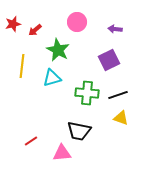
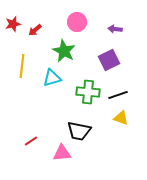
green star: moved 6 px right, 1 px down
green cross: moved 1 px right, 1 px up
